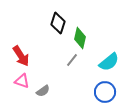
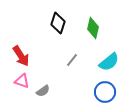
green diamond: moved 13 px right, 10 px up
